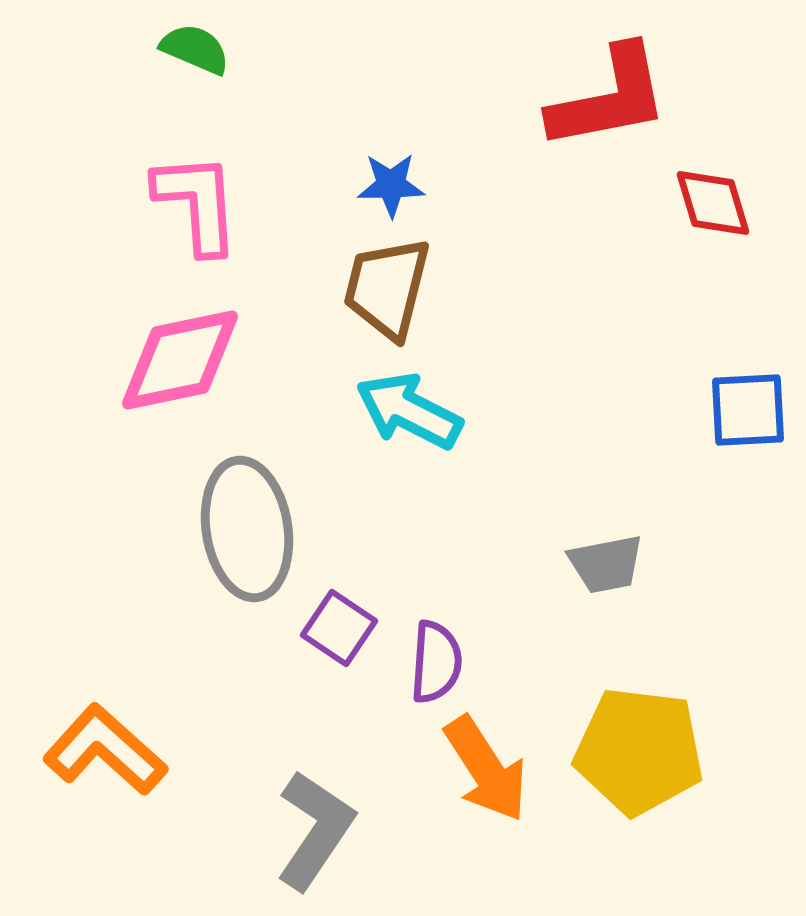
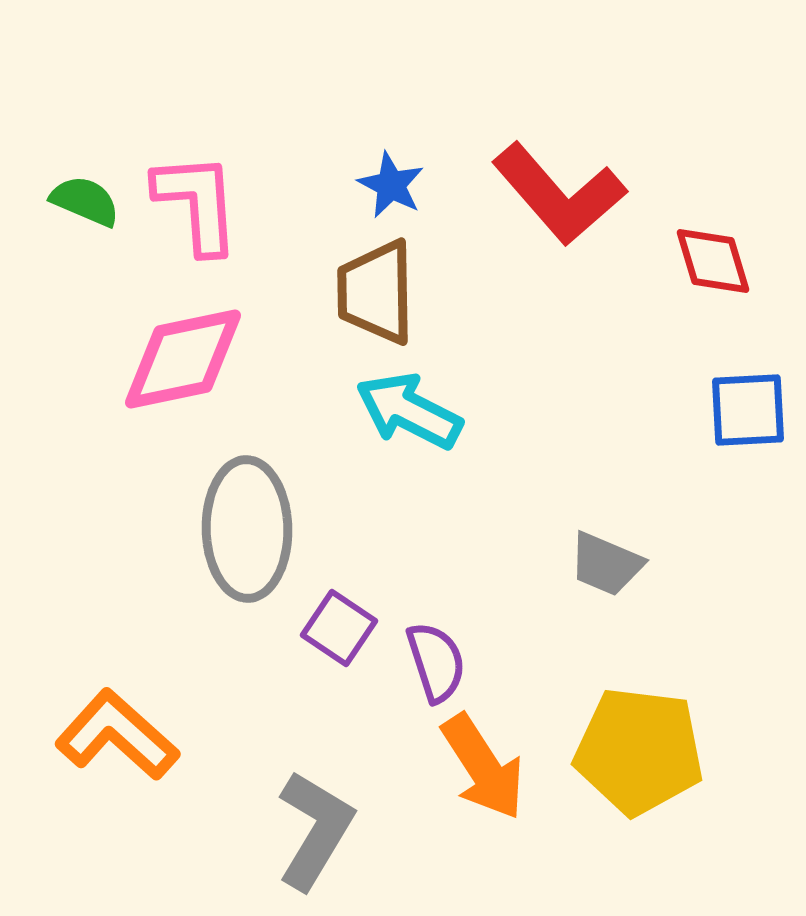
green semicircle: moved 110 px left, 152 px down
red L-shape: moved 50 px left, 96 px down; rotated 60 degrees clockwise
blue star: rotated 28 degrees clockwise
red diamond: moved 58 px down
brown trapezoid: moved 11 px left, 4 px down; rotated 15 degrees counterclockwise
pink diamond: moved 3 px right, 1 px up
gray ellipse: rotated 8 degrees clockwise
gray trapezoid: rotated 34 degrees clockwise
purple semicircle: rotated 22 degrees counterclockwise
orange L-shape: moved 12 px right, 15 px up
orange arrow: moved 3 px left, 2 px up
gray L-shape: rotated 3 degrees counterclockwise
